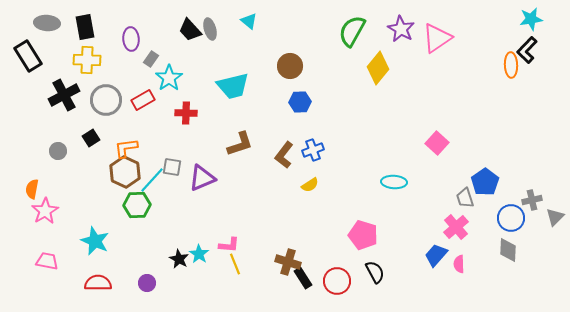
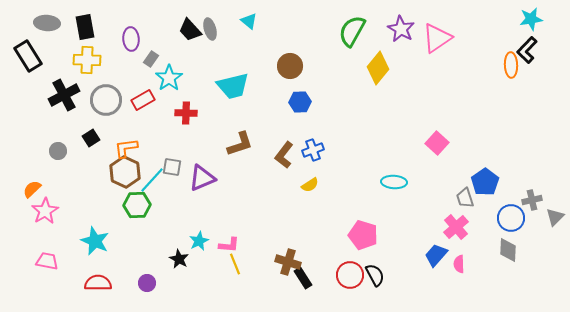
orange semicircle at (32, 189): rotated 36 degrees clockwise
cyan star at (199, 254): moved 13 px up; rotated 12 degrees clockwise
black semicircle at (375, 272): moved 3 px down
red circle at (337, 281): moved 13 px right, 6 px up
